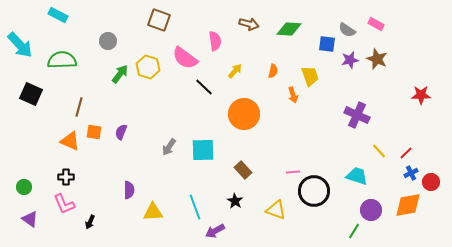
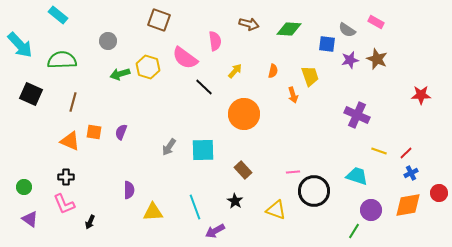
cyan rectangle at (58, 15): rotated 12 degrees clockwise
pink rectangle at (376, 24): moved 2 px up
green arrow at (120, 74): rotated 144 degrees counterclockwise
brown line at (79, 107): moved 6 px left, 5 px up
yellow line at (379, 151): rotated 28 degrees counterclockwise
red circle at (431, 182): moved 8 px right, 11 px down
